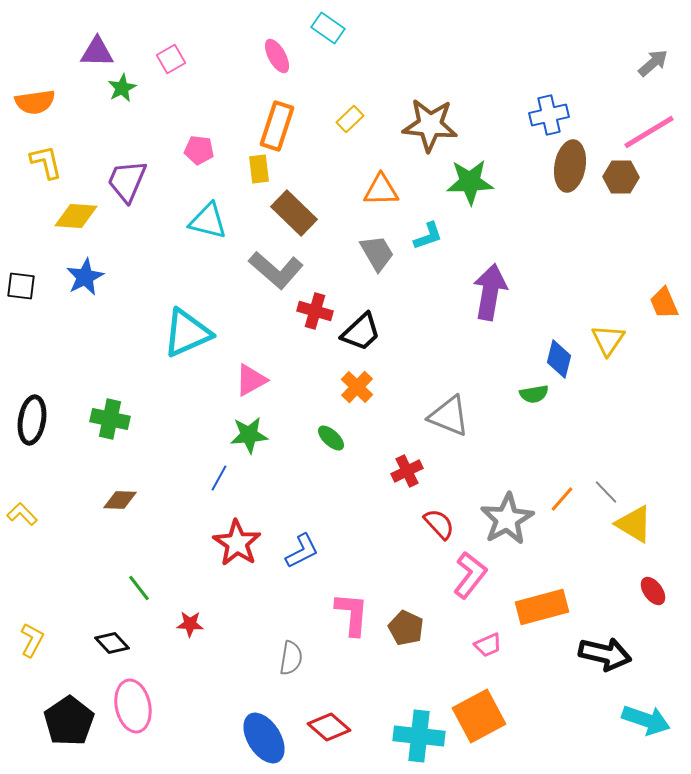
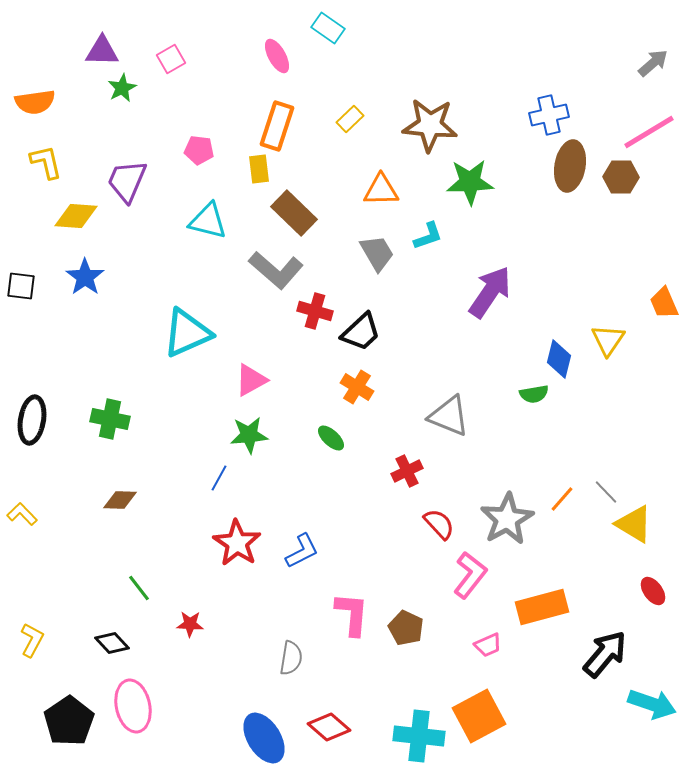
purple triangle at (97, 52): moved 5 px right, 1 px up
blue star at (85, 277): rotated 9 degrees counterclockwise
purple arrow at (490, 292): rotated 24 degrees clockwise
orange cross at (357, 387): rotated 12 degrees counterclockwise
black arrow at (605, 654): rotated 63 degrees counterclockwise
cyan arrow at (646, 720): moved 6 px right, 16 px up
